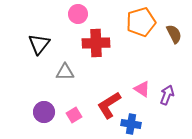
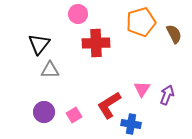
gray triangle: moved 15 px left, 2 px up
pink triangle: rotated 30 degrees clockwise
